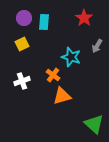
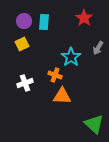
purple circle: moved 3 px down
gray arrow: moved 1 px right, 2 px down
cyan star: rotated 18 degrees clockwise
orange cross: moved 2 px right; rotated 16 degrees counterclockwise
white cross: moved 3 px right, 2 px down
orange triangle: rotated 18 degrees clockwise
